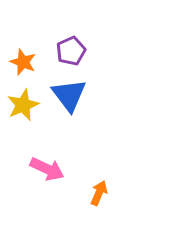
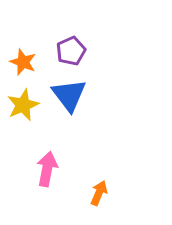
pink arrow: rotated 104 degrees counterclockwise
